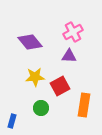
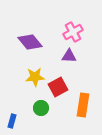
red square: moved 2 px left, 1 px down
orange rectangle: moved 1 px left
